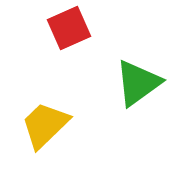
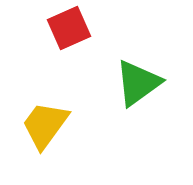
yellow trapezoid: rotated 10 degrees counterclockwise
